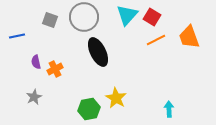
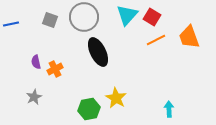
blue line: moved 6 px left, 12 px up
